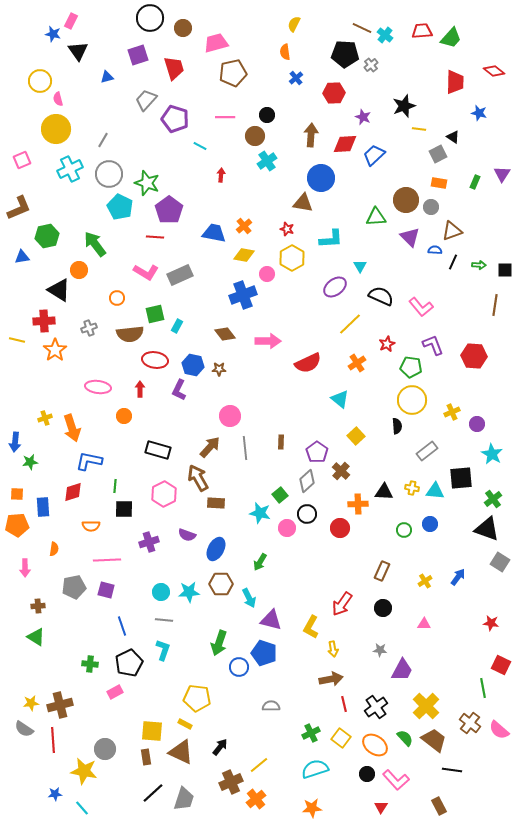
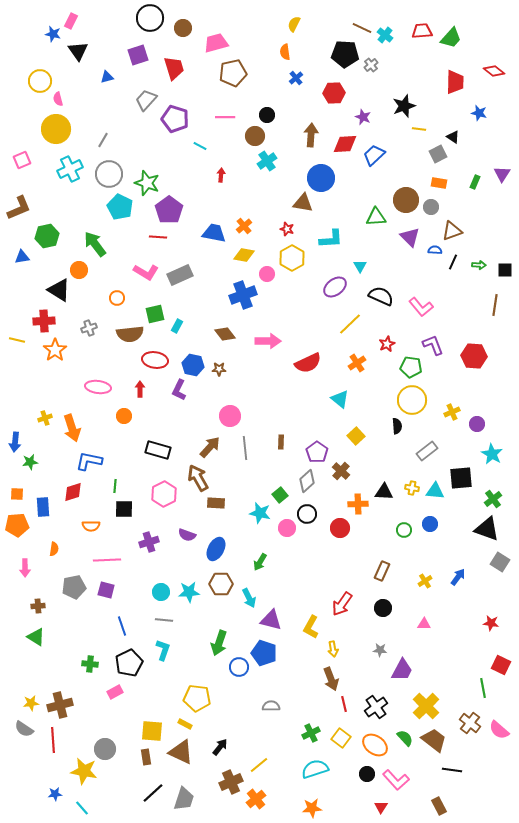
red line at (155, 237): moved 3 px right
brown arrow at (331, 679): rotated 80 degrees clockwise
